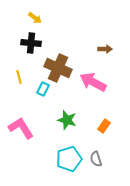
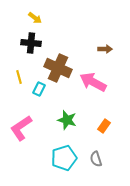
cyan rectangle: moved 4 px left
pink L-shape: rotated 92 degrees counterclockwise
cyan pentagon: moved 5 px left, 1 px up
